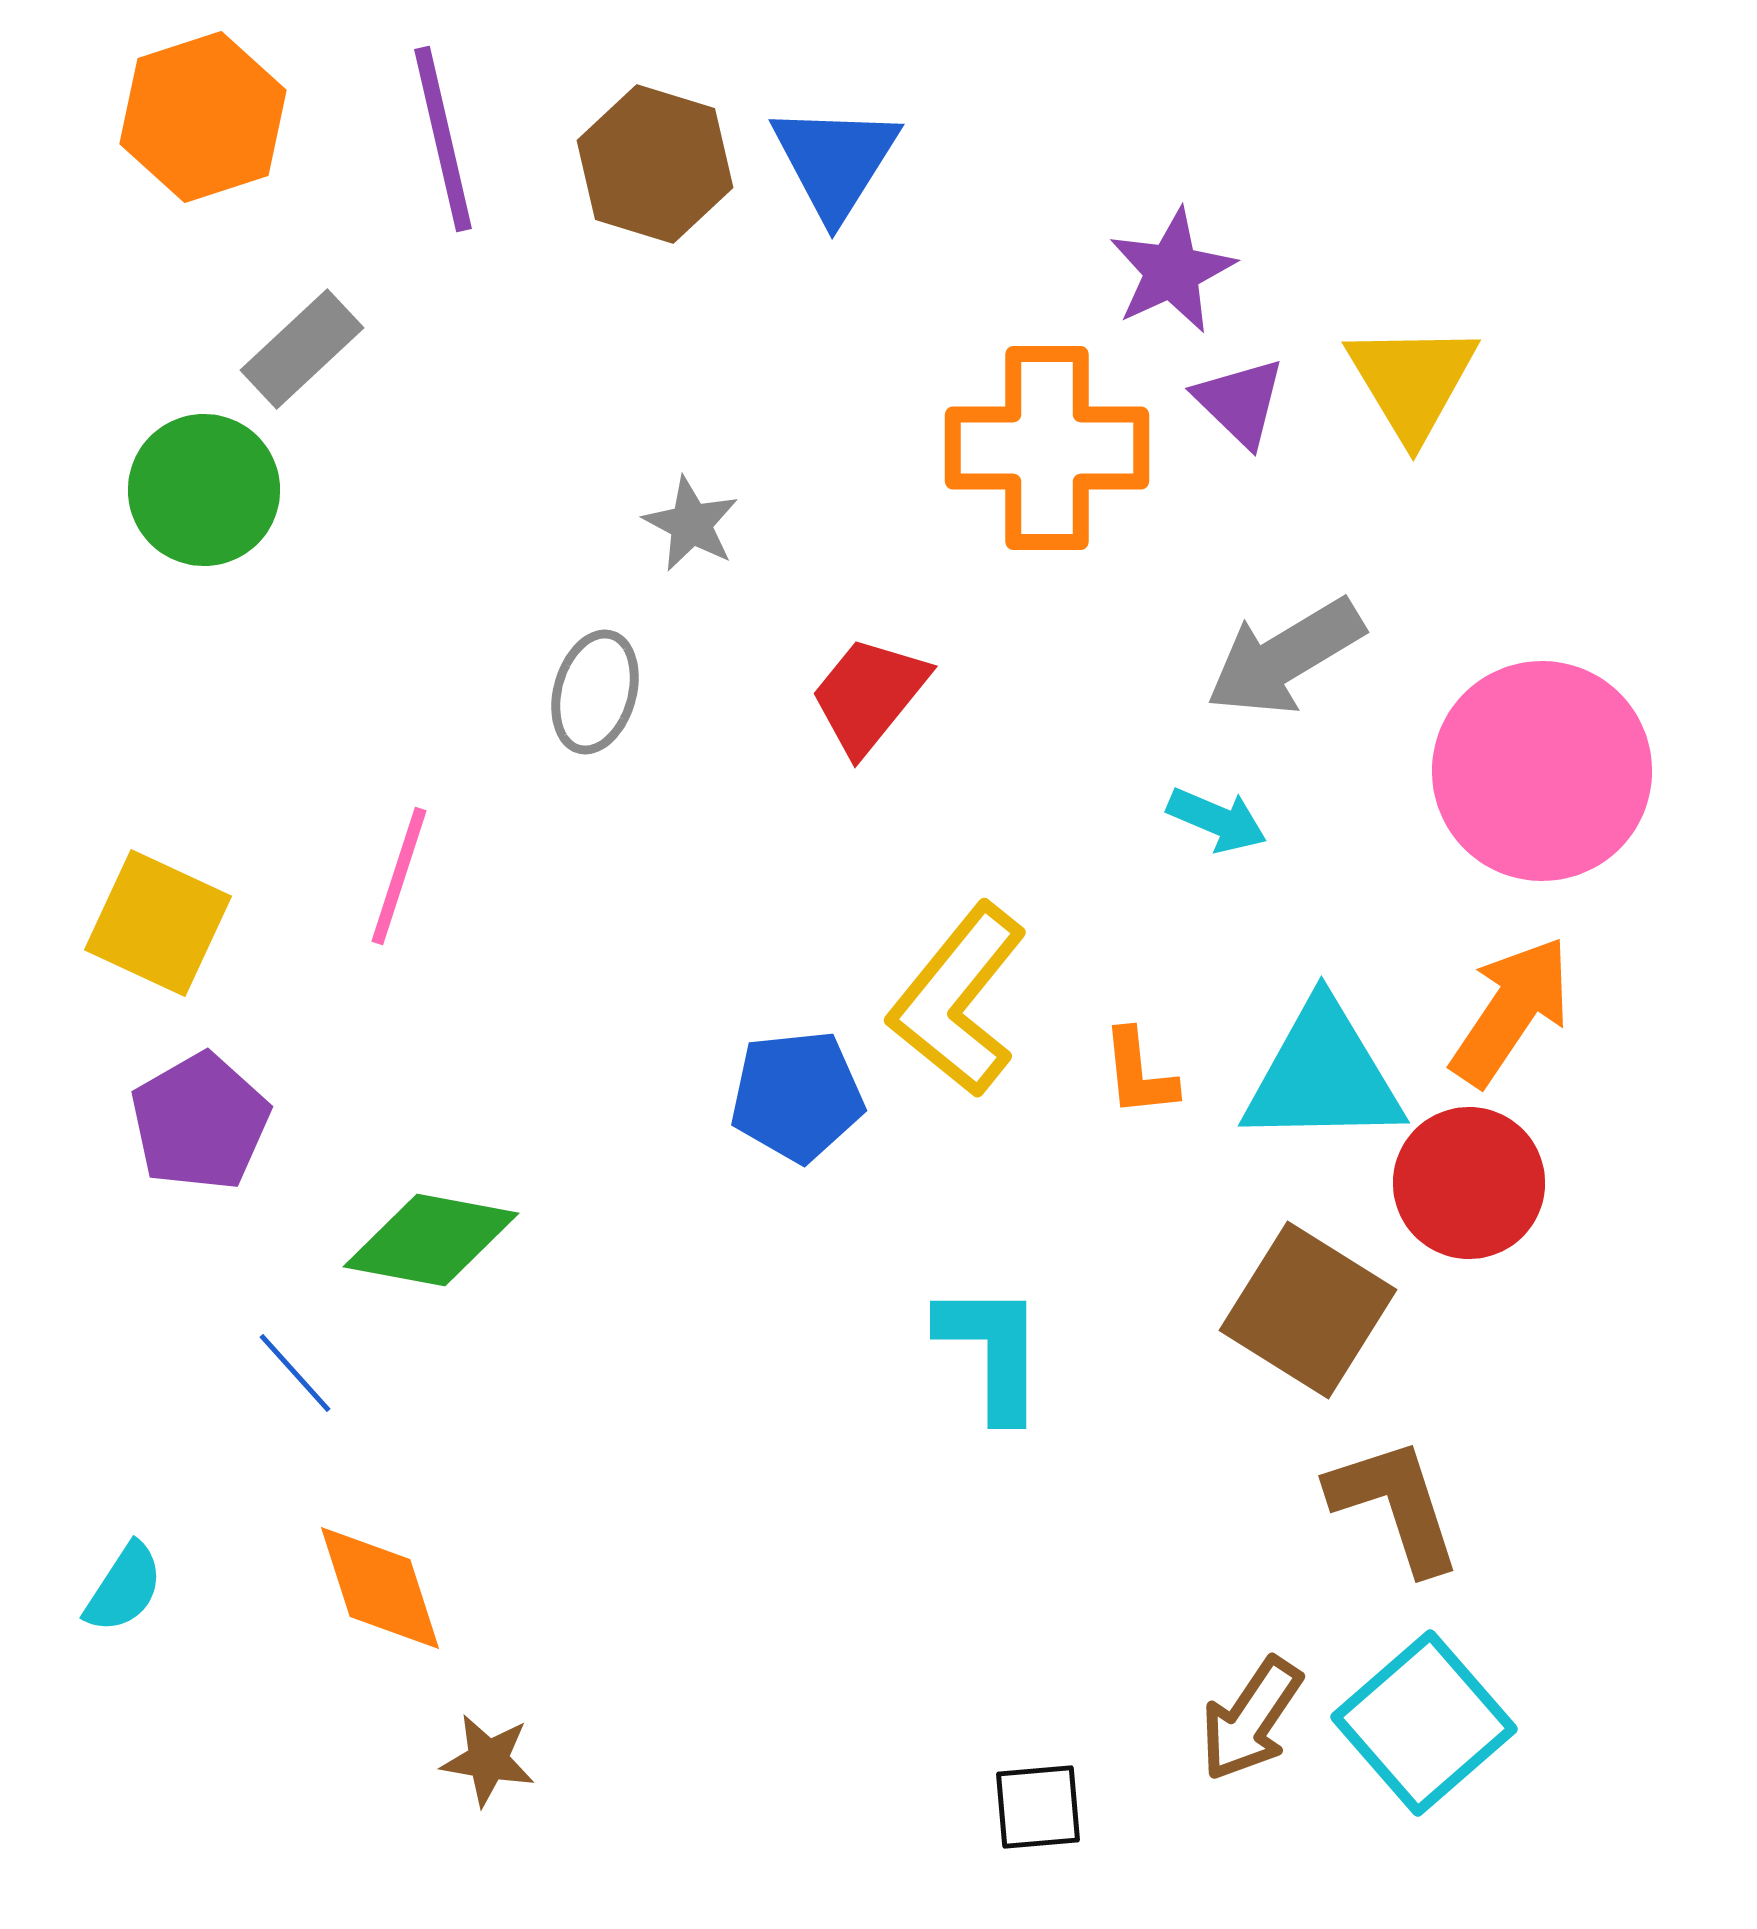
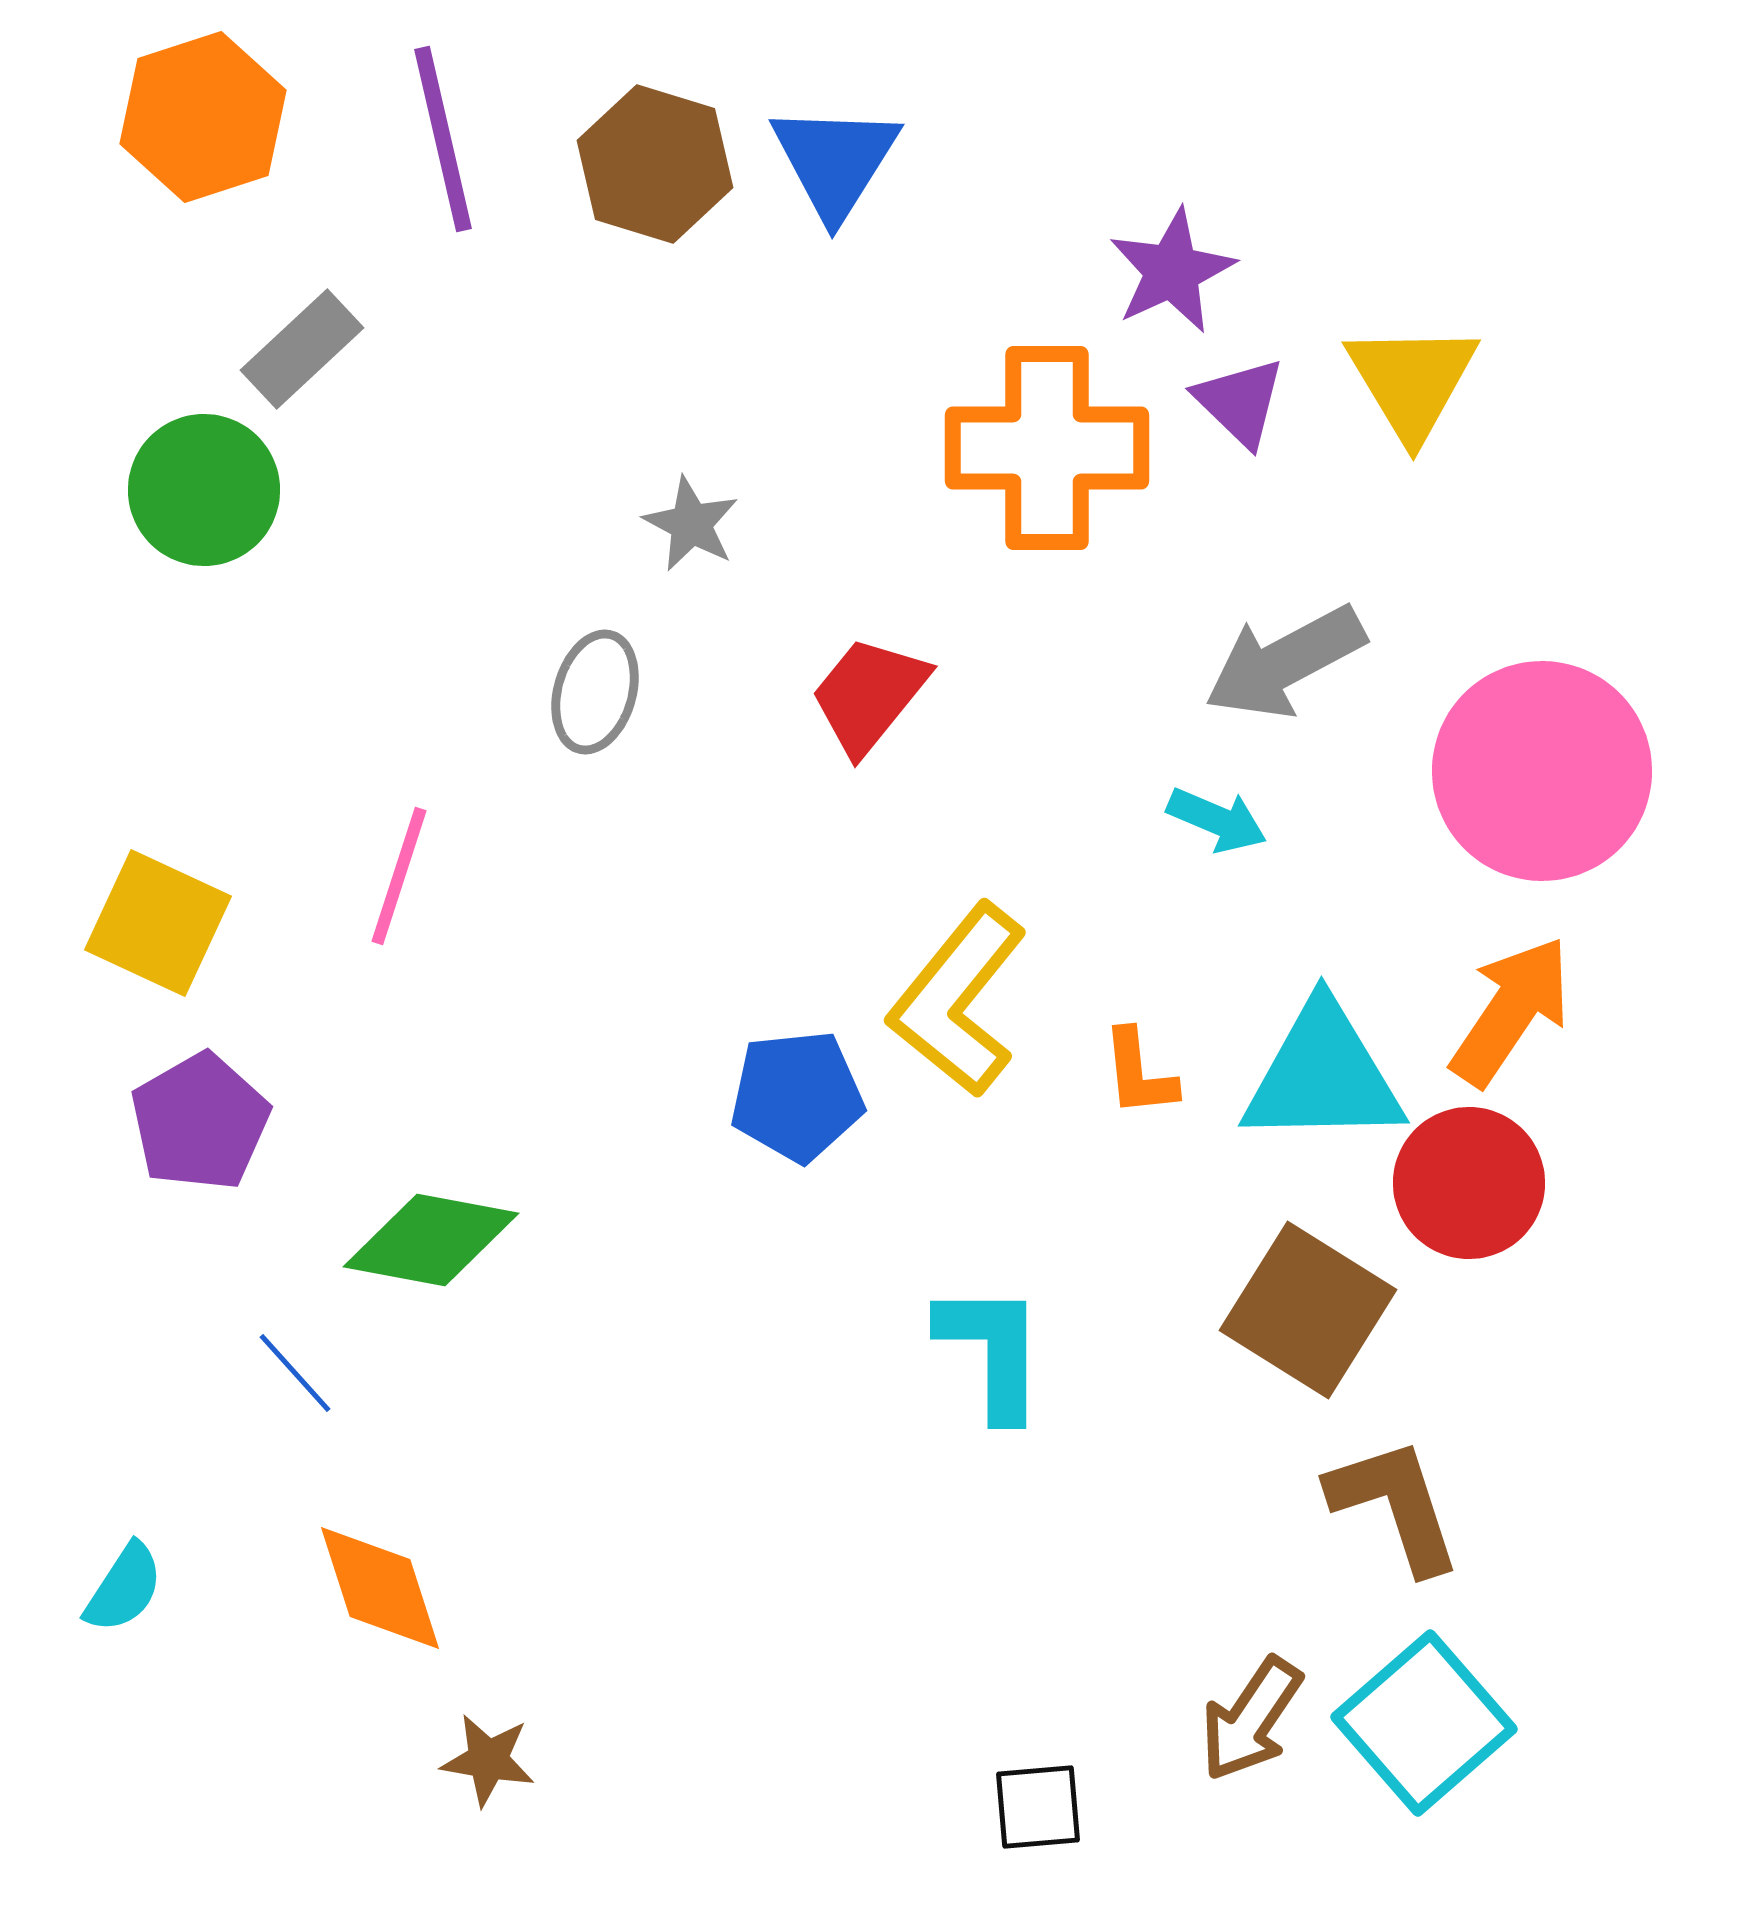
gray arrow: moved 5 px down; rotated 3 degrees clockwise
